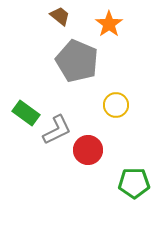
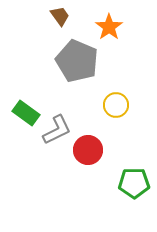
brown trapezoid: rotated 15 degrees clockwise
orange star: moved 3 px down
